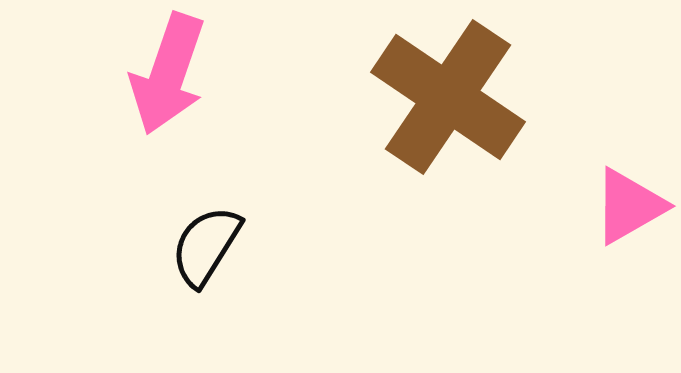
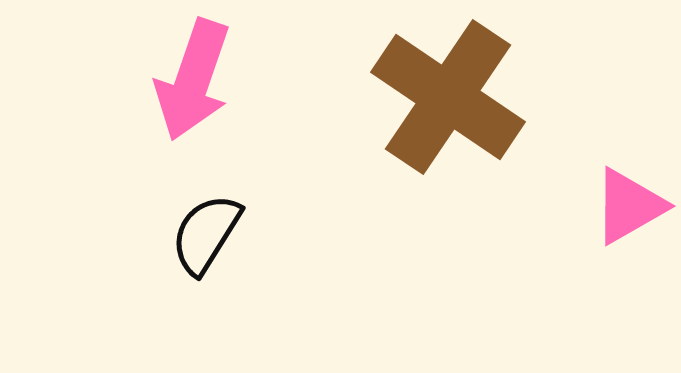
pink arrow: moved 25 px right, 6 px down
black semicircle: moved 12 px up
